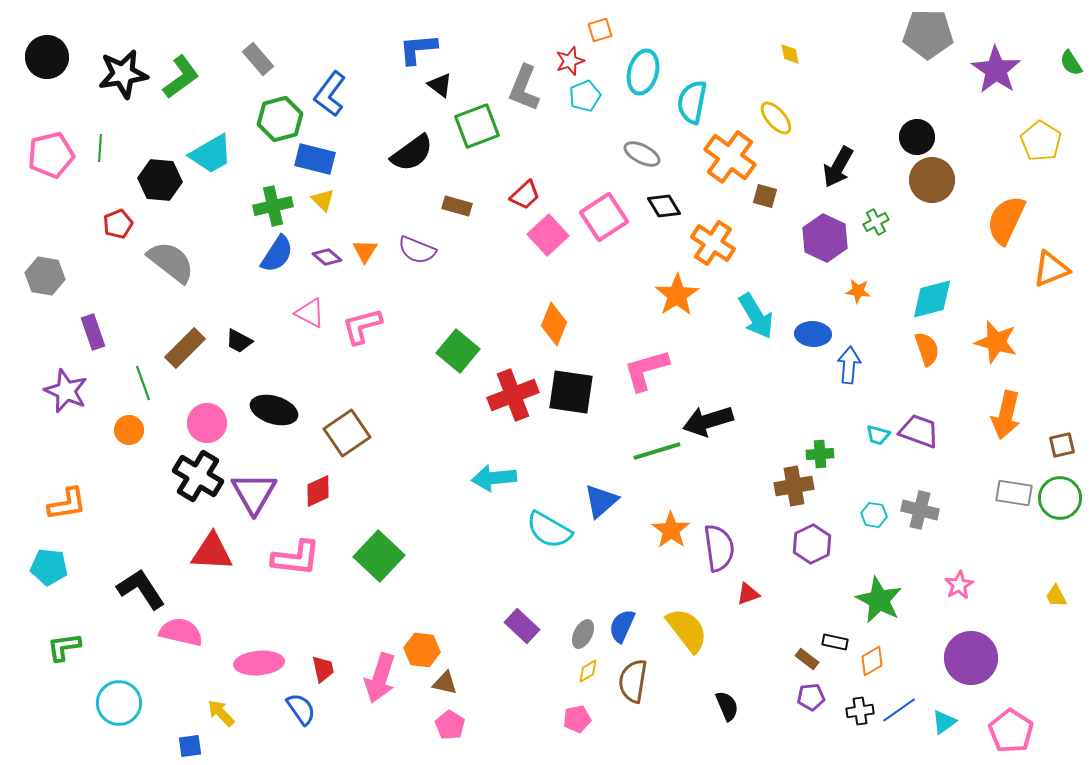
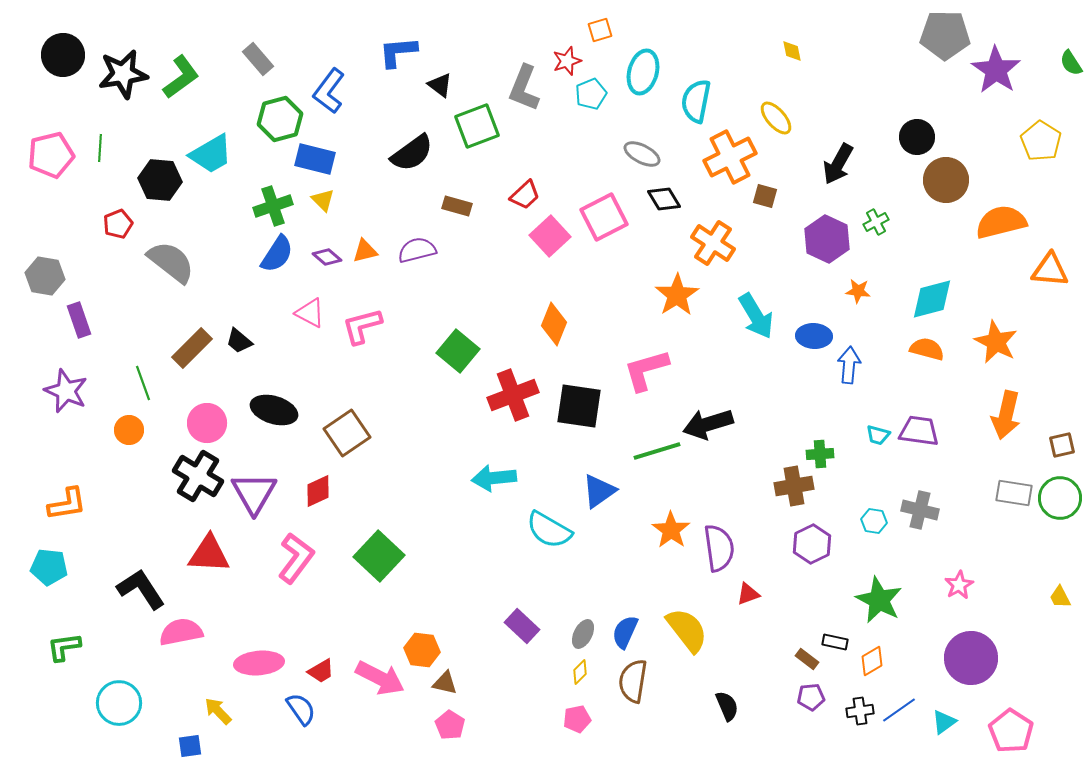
gray pentagon at (928, 34): moved 17 px right, 1 px down
blue L-shape at (418, 49): moved 20 px left, 3 px down
yellow diamond at (790, 54): moved 2 px right, 3 px up
black circle at (47, 57): moved 16 px right, 2 px up
red star at (570, 61): moved 3 px left
blue L-shape at (330, 94): moved 1 px left, 3 px up
cyan pentagon at (585, 96): moved 6 px right, 2 px up
cyan semicircle at (692, 102): moved 4 px right, 1 px up
orange cross at (730, 157): rotated 27 degrees clockwise
black arrow at (838, 167): moved 3 px up
brown circle at (932, 180): moved 14 px right
green cross at (273, 206): rotated 6 degrees counterclockwise
black diamond at (664, 206): moved 7 px up
pink square at (604, 217): rotated 6 degrees clockwise
orange semicircle at (1006, 220): moved 5 px left, 2 px down; rotated 51 degrees clockwise
pink square at (548, 235): moved 2 px right, 1 px down
purple hexagon at (825, 238): moved 2 px right, 1 px down
purple semicircle at (417, 250): rotated 144 degrees clockwise
orange triangle at (365, 251): rotated 44 degrees clockwise
orange triangle at (1051, 269): moved 1 px left, 1 px down; rotated 27 degrees clockwise
purple rectangle at (93, 332): moved 14 px left, 12 px up
blue ellipse at (813, 334): moved 1 px right, 2 px down
black trapezoid at (239, 341): rotated 12 degrees clockwise
orange star at (996, 342): rotated 12 degrees clockwise
brown rectangle at (185, 348): moved 7 px right
orange semicircle at (927, 349): rotated 56 degrees counterclockwise
black square at (571, 392): moved 8 px right, 14 px down
black arrow at (708, 421): moved 3 px down
purple trapezoid at (919, 431): rotated 12 degrees counterclockwise
blue triangle at (601, 501): moved 2 px left, 10 px up; rotated 6 degrees clockwise
cyan hexagon at (874, 515): moved 6 px down
red triangle at (212, 552): moved 3 px left, 2 px down
pink L-shape at (296, 558): rotated 60 degrees counterclockwise
yellow trapezoid at (1056, 596): moved 4 px right, 1 px down
blue semicircle at (622, 626): moved 3 px right, 6 px down
pink semicircle at (181, 632): rotated 24 degrees counterclockwise
red trapezoid at (323, 669): moved 2 px left, 2 px down; rotated 72 degrees clockwise
yellow diamond at (588, 671): moved 8 px left, 1 px down; rotated 15 degrees counterclockwise
pink arrow at (380, 678): rotated 81 degrees counterclockwise
yellow arrow at (221, 713): moved 3 px left, 2 px up
